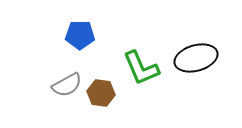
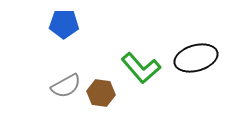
blue pentagon: moved 16 px left, 11 px up
green L-shape: rotated 18 degrees counterclockwise
gray semicircle: moved 1 px left, 1 px down
